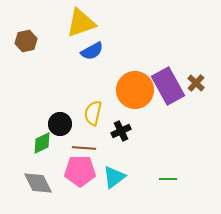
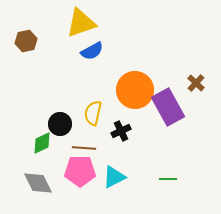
purple rectangle: moved 21 px down
cyan triangle: rotated 10 degrees clockwise
